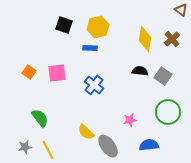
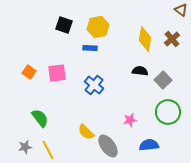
gray square: moved 4 px down; rotated 12 degrees clockwise
